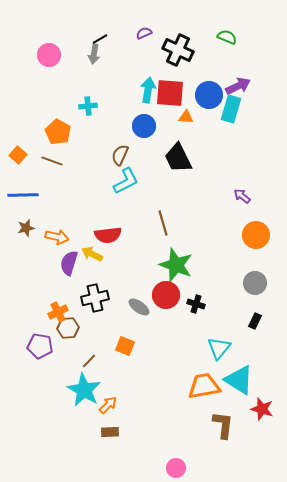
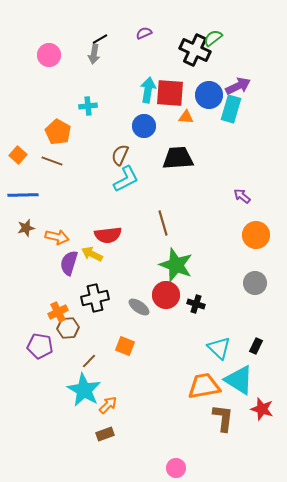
green semicircle at (227, 37): moved 14 px left, 1 px down; rotated 60 degrees counterclockwise
black cross at (178, 50): moved 17 px right
black trapezoid at (178, 158): rotated 112 degrees clockwise
cyan L-shape at (126, 181): moved 2 px up
black rectangle at (255, 321): moved 1 px right, 25 px down
cyan triangle at (219, 348): rotated 25 degrees counterclockwise
brown L-shape at (223, 425): moved 7 px up
brown rectangle at (110, 432): moved 5 px left, 2 px down; rotated 18 degrees counterclockwise
